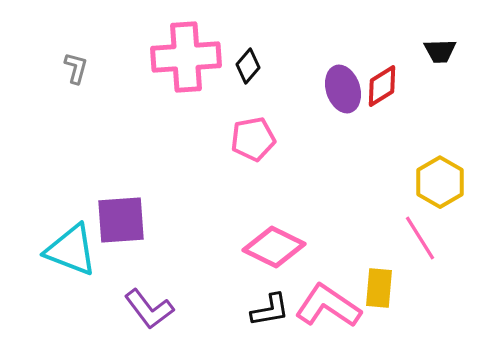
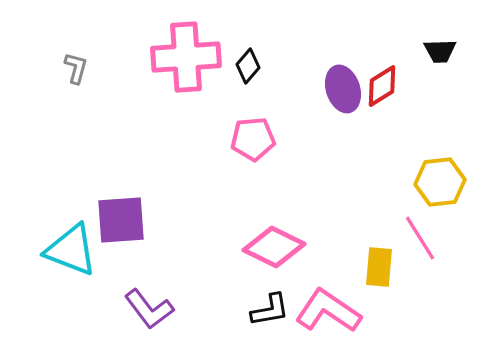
pink pentagon: rotated 6 degrees clockwise
yellow hexagon: rotated 24 degrees clockwise
yellow rectangle: moved 21 px up
pink L-shape: moved 5 px down
